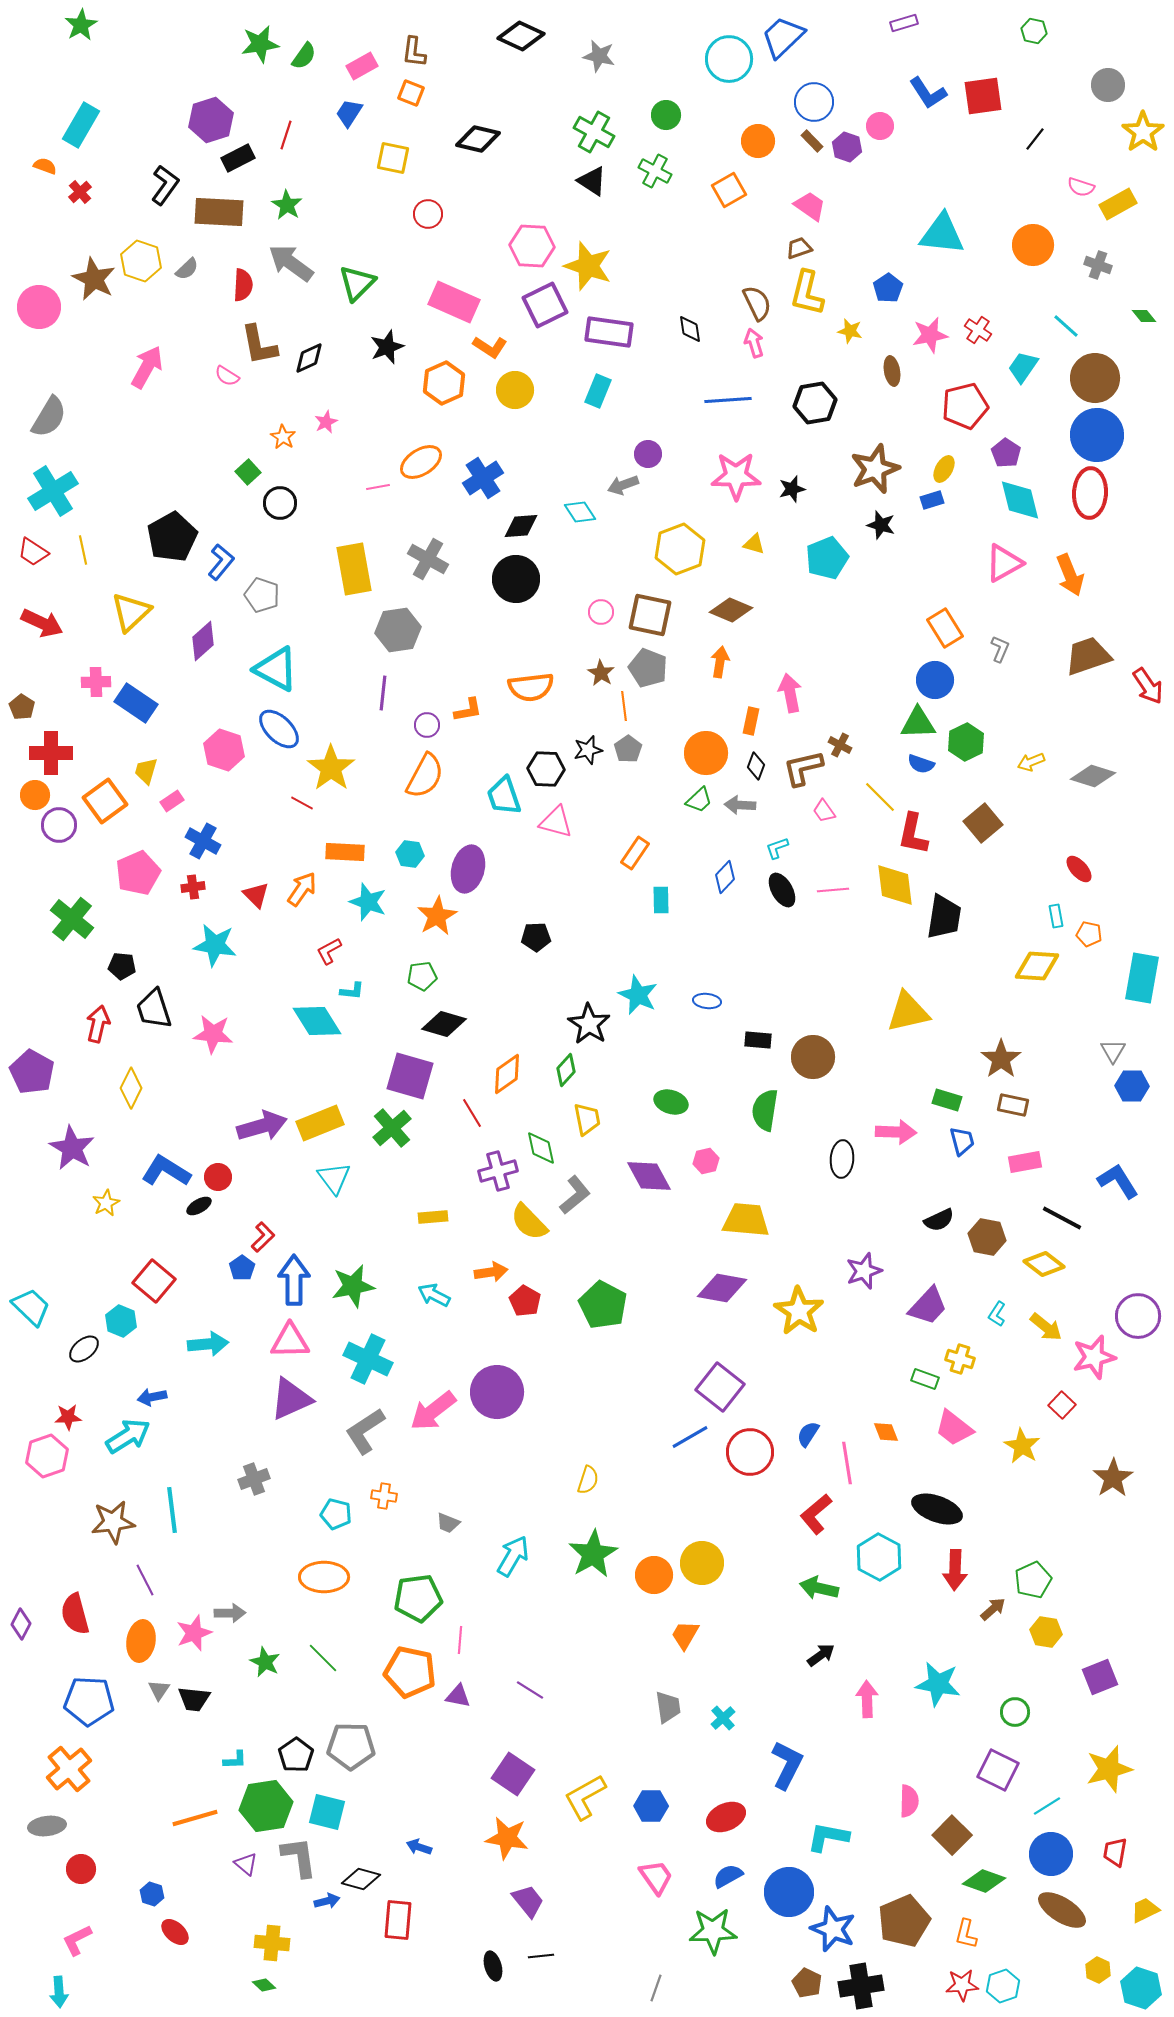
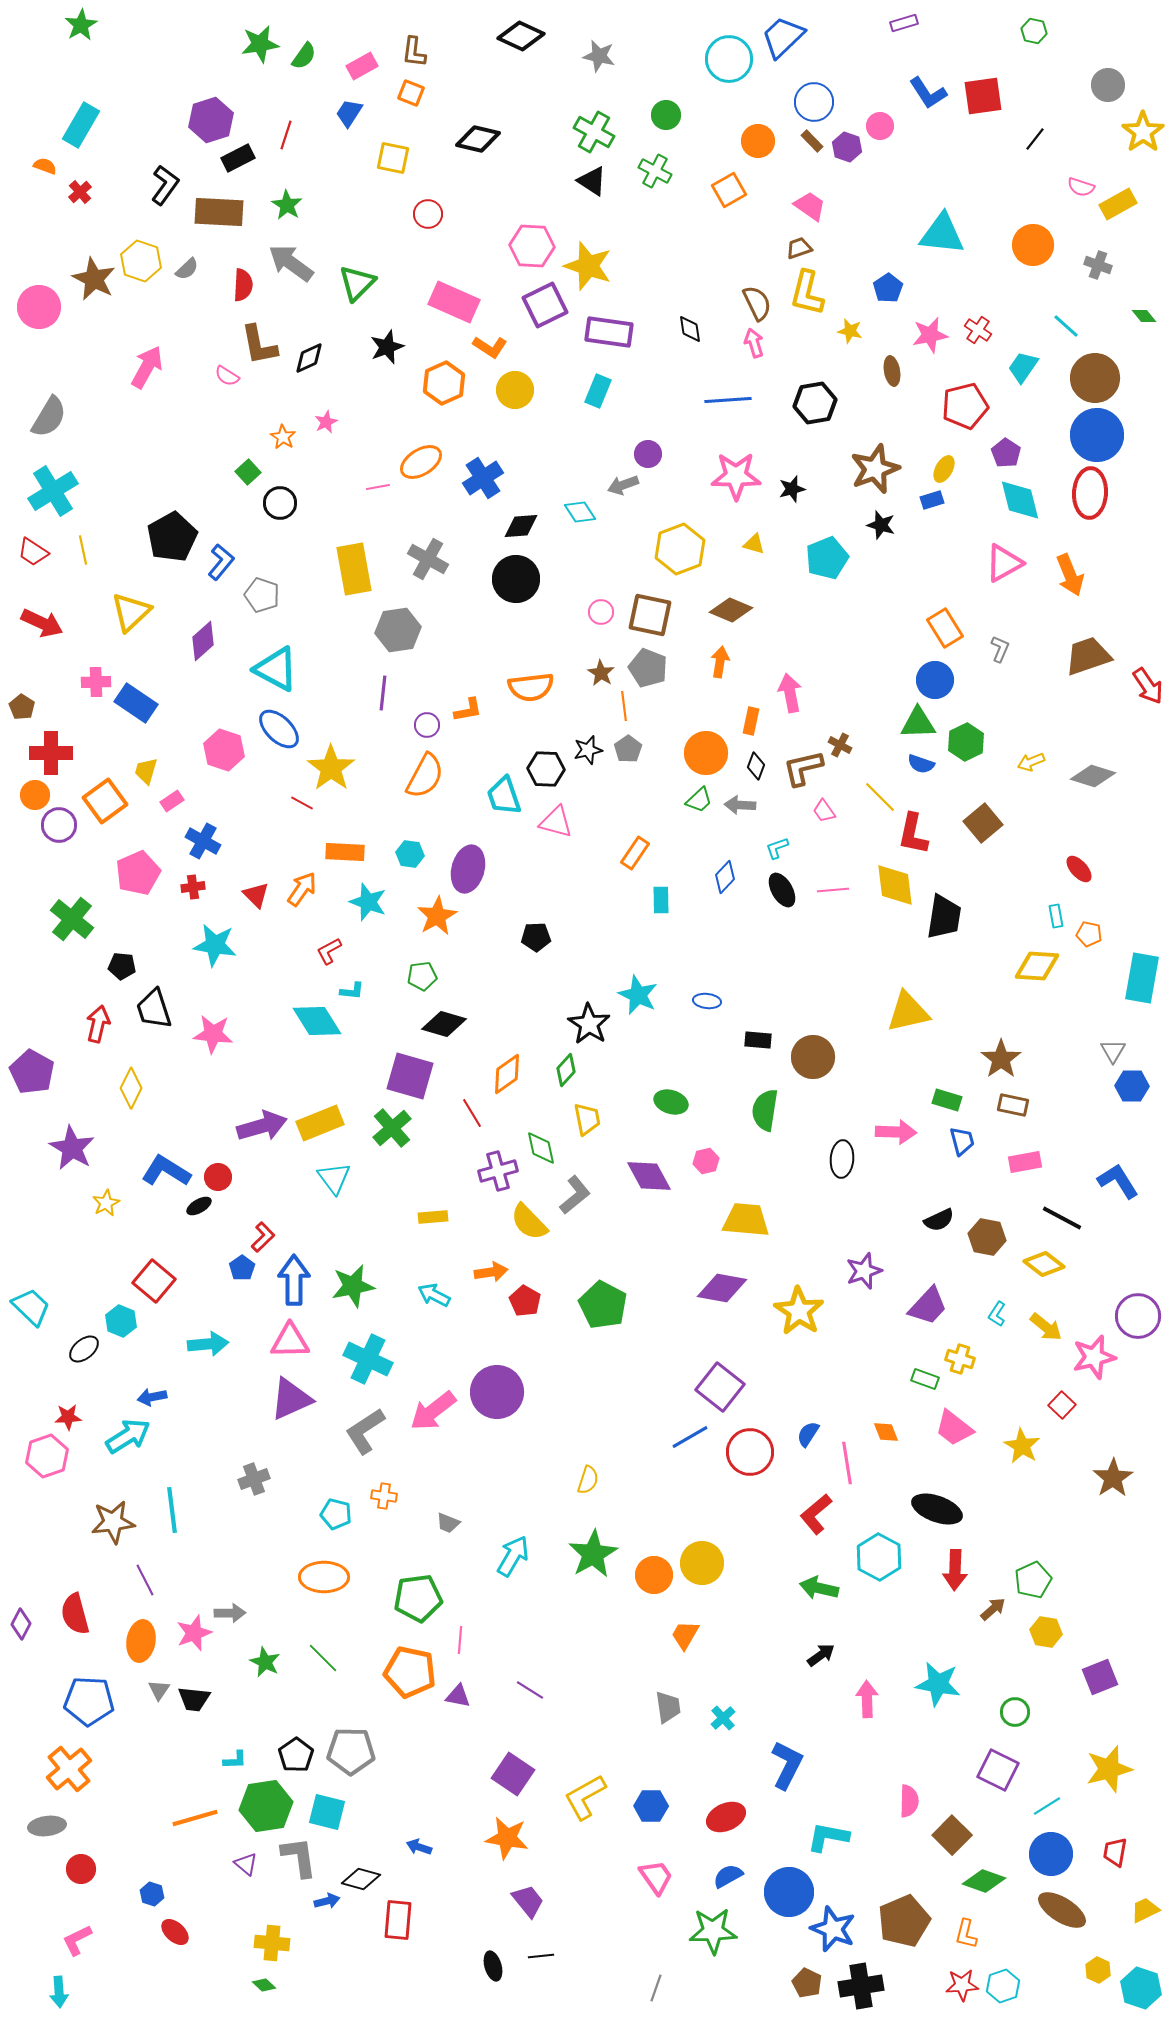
gray pentagon at (351, 1746): moved 5 px down
